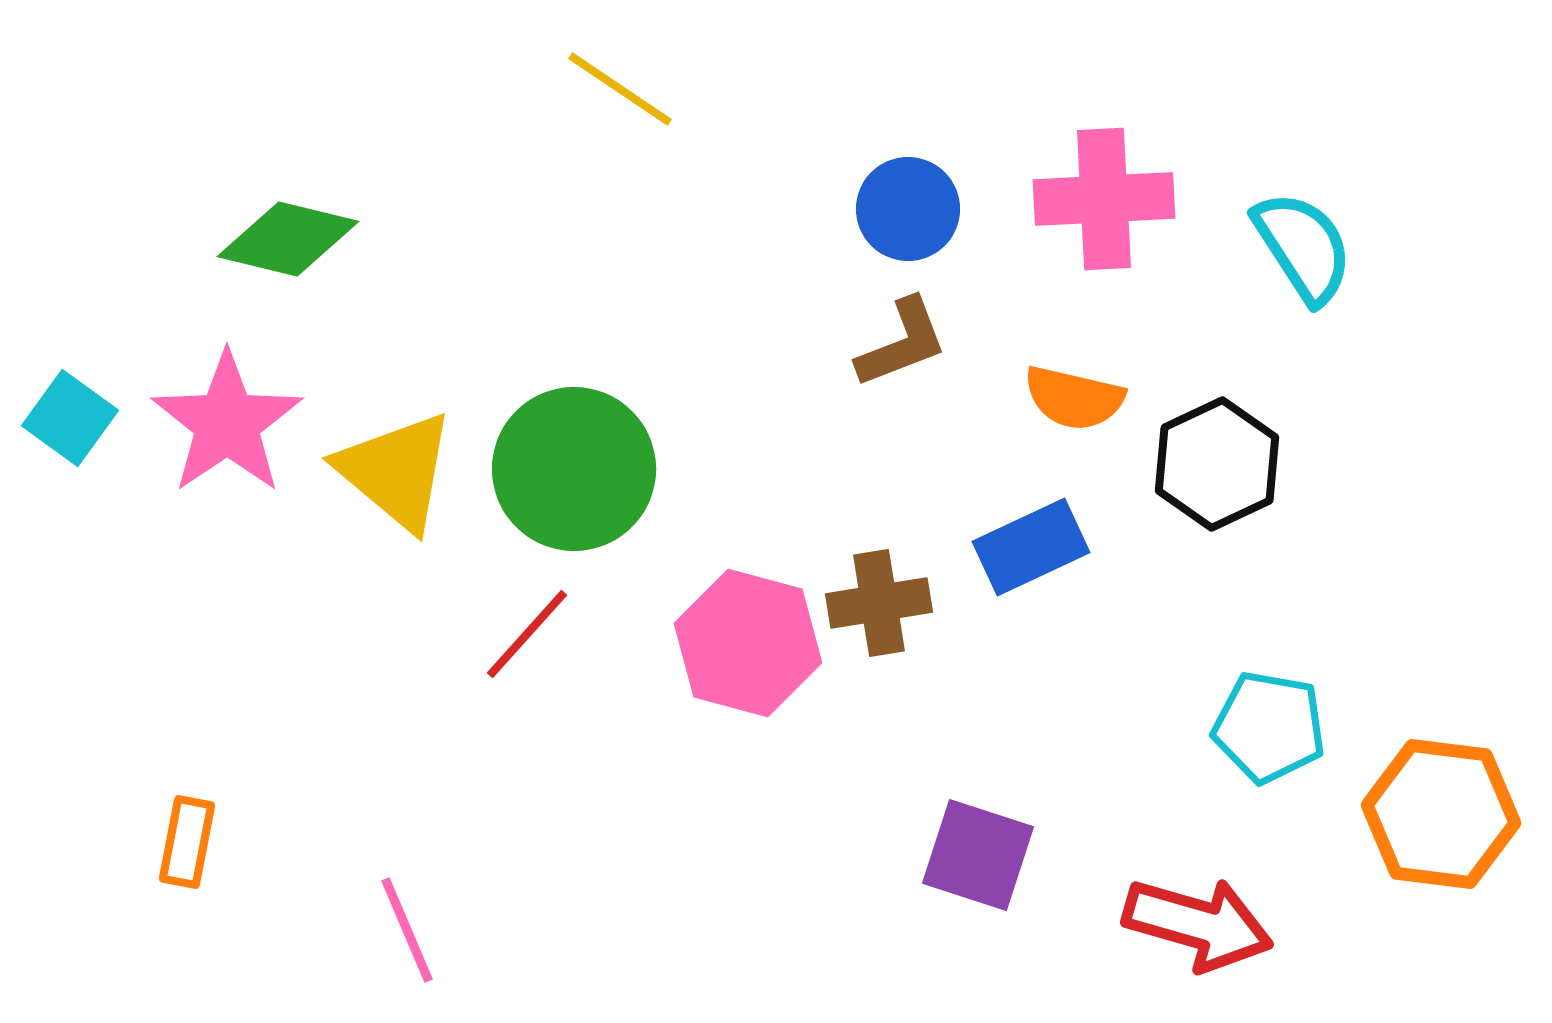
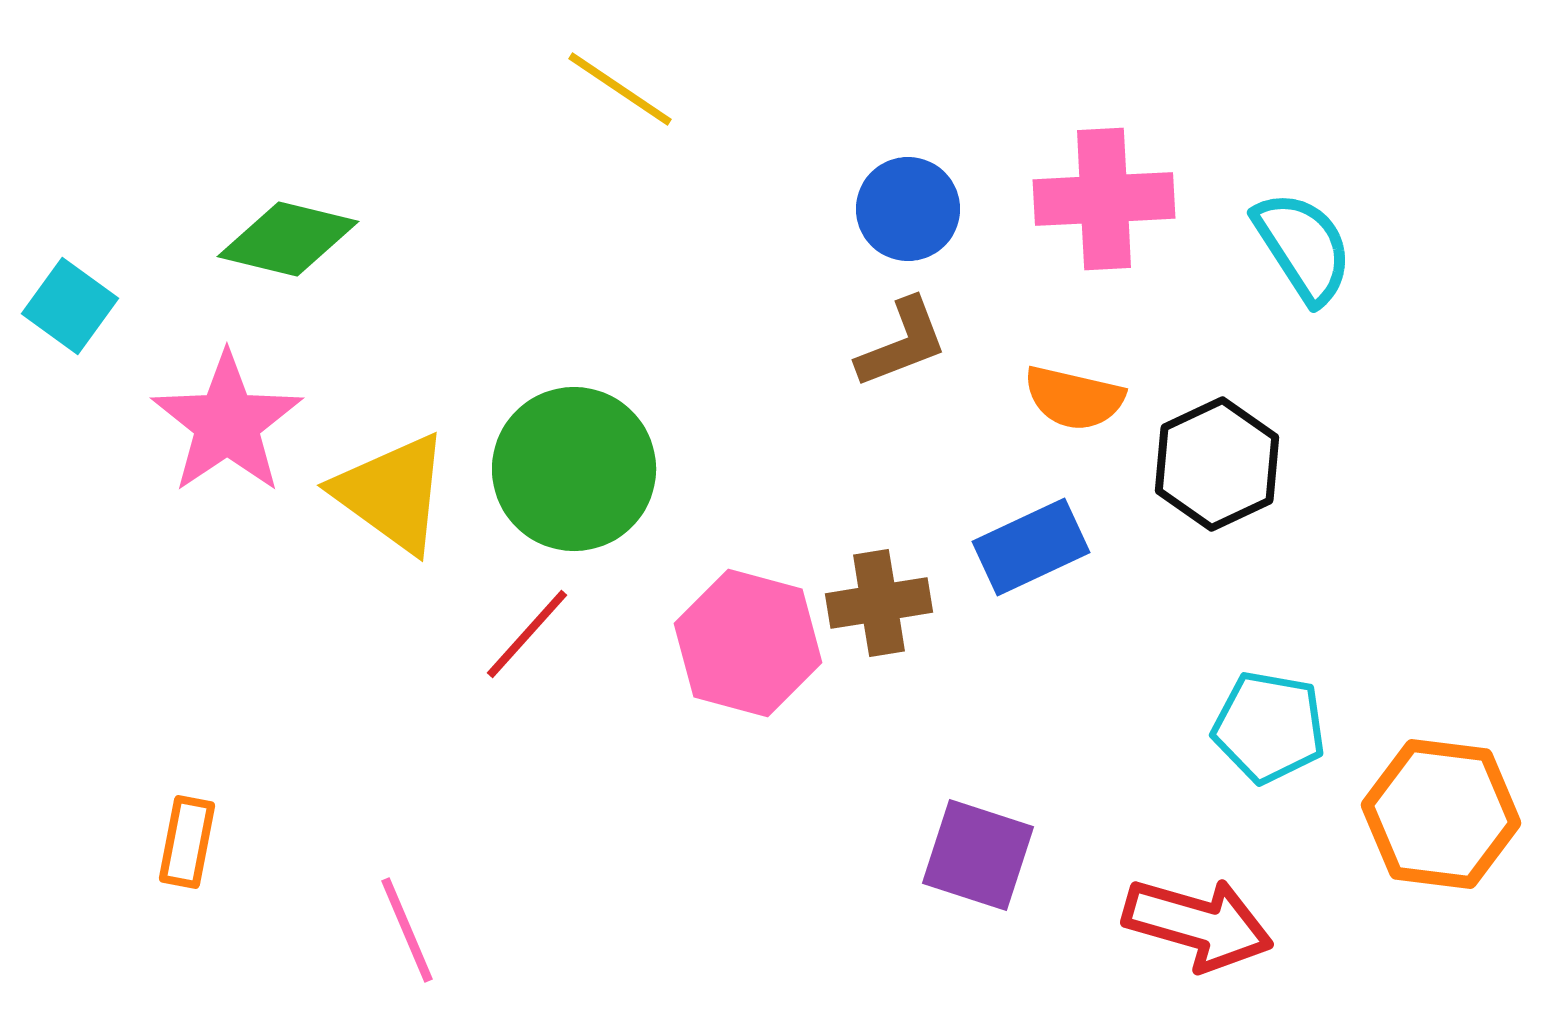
cyan square: moved 112 px up
yellow triangle: moved 4 px left, 22 px down; rotated 4 degrees counterclockwise
